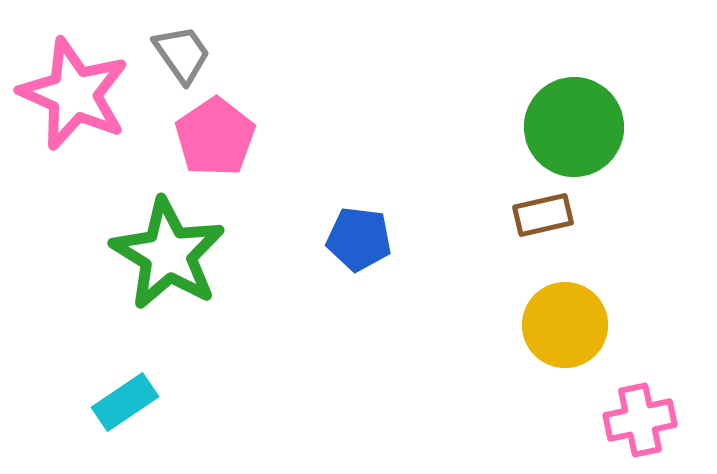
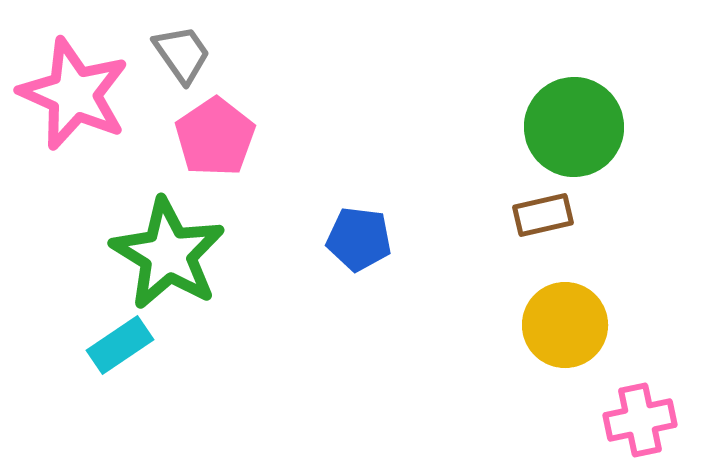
cyan rectangle: moved 5 px left, 57 px up
